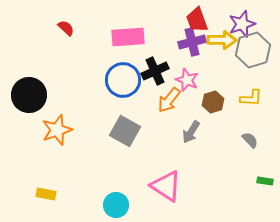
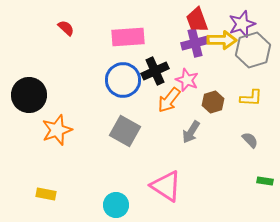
purple cross: moved 3 px right, 1 px down
